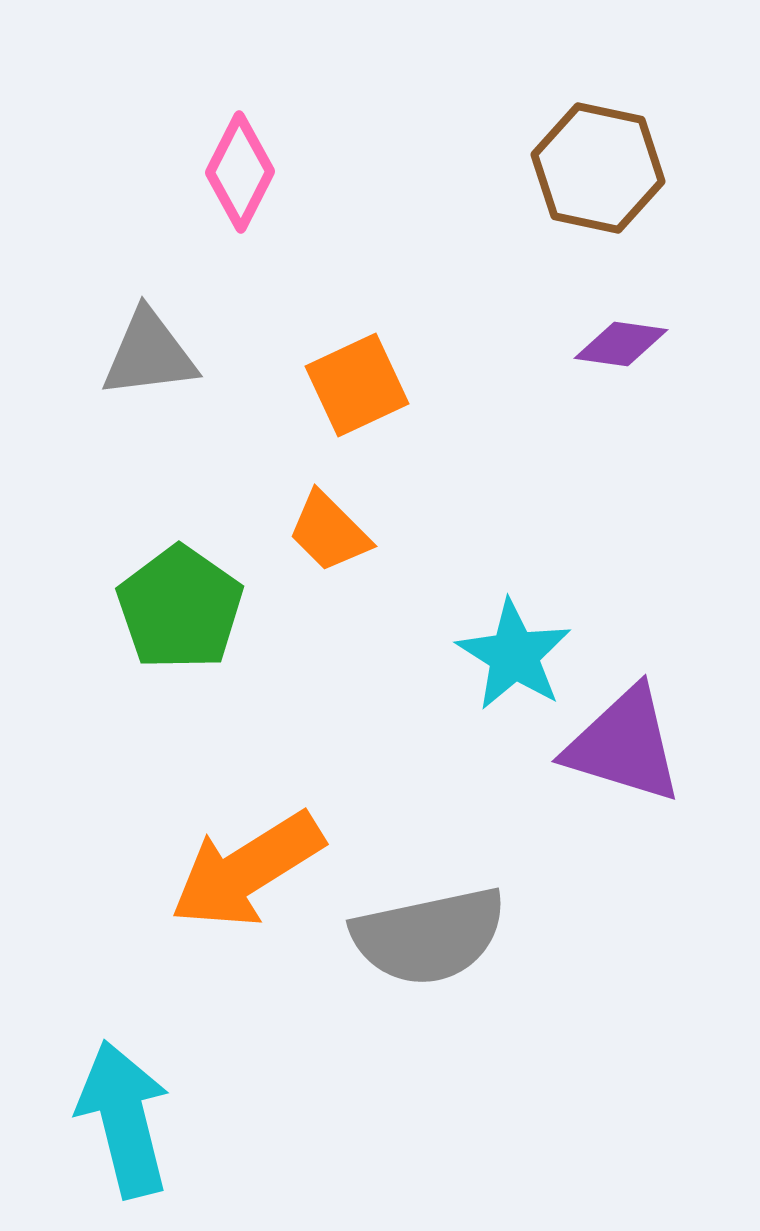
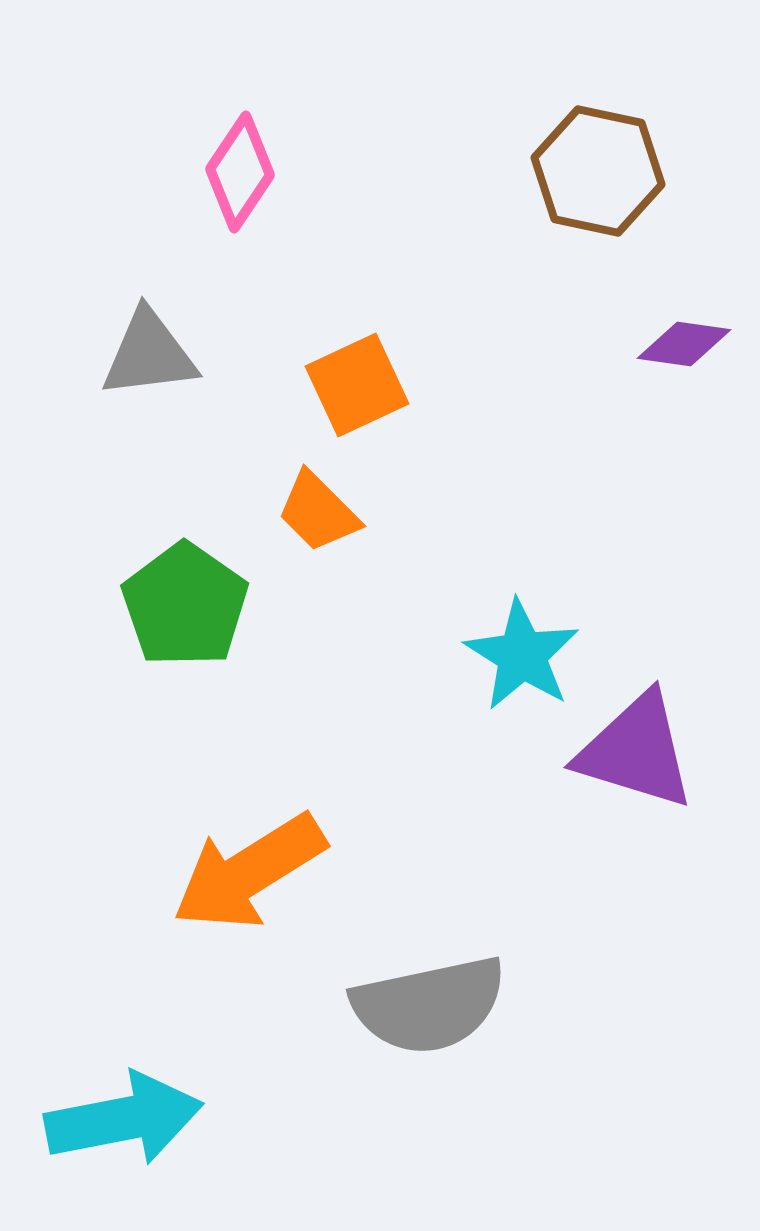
brown hexagon: moved 3 px down
pink diamond: rotated 7 degrees clockwise
purple diamond: moved 63 px right
orange trapezoid: moved 11 px left, 20 px up
green pentagon: moved 5 px right, 3 px up
cyan star: moved 8 px right
purple triangle: moved 12 px right, 6 px down
orange arrow: moved 2 px right, 2 px down
gray semicircle: moved 69 px down
cyan arrow: rotated 93 degrees clockwise
